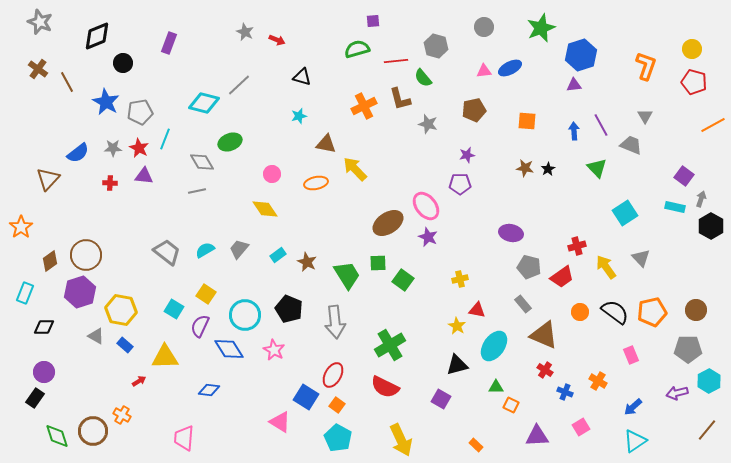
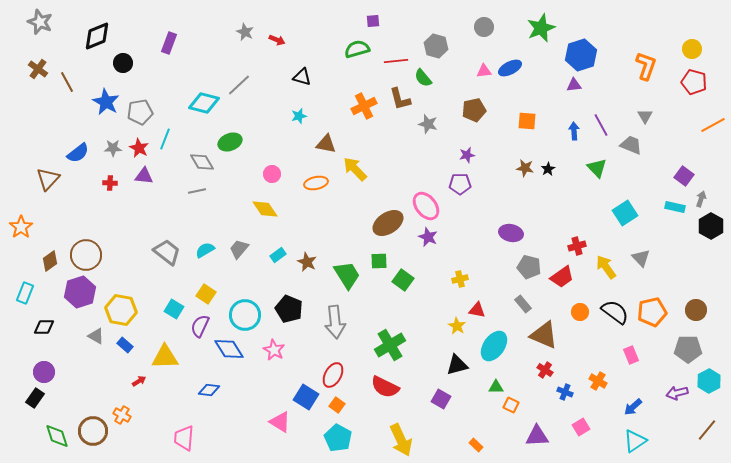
green square at (378, 263): moved 1 px right, 2 px up
